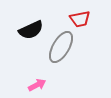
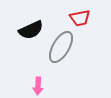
red trapezoid: moved 1 px up
pink arrow: moved 1 px right, 1 px down; rotated 120 degrees clockwise
